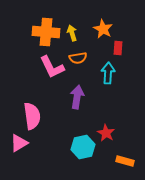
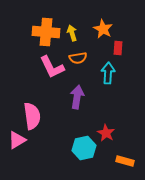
pink triangle: moved 2 px left, 3 px up
cyan hexagon: moved 1 px right, 1 px down
